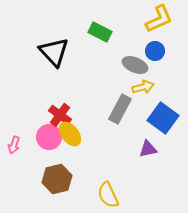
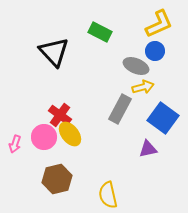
yellow L-shape: moved 5 px down
gray ellipse: moved 1 px right, 1 px down
pink circle: moved 5 px left
pink arrow: moved 1 px right, 1 px up
yellow semicircle: rotated 12 degrees clockwise
